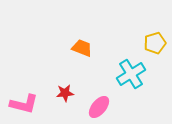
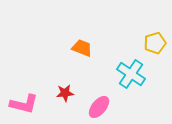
cyan cross: rotated 24 degrees counterclockwise
